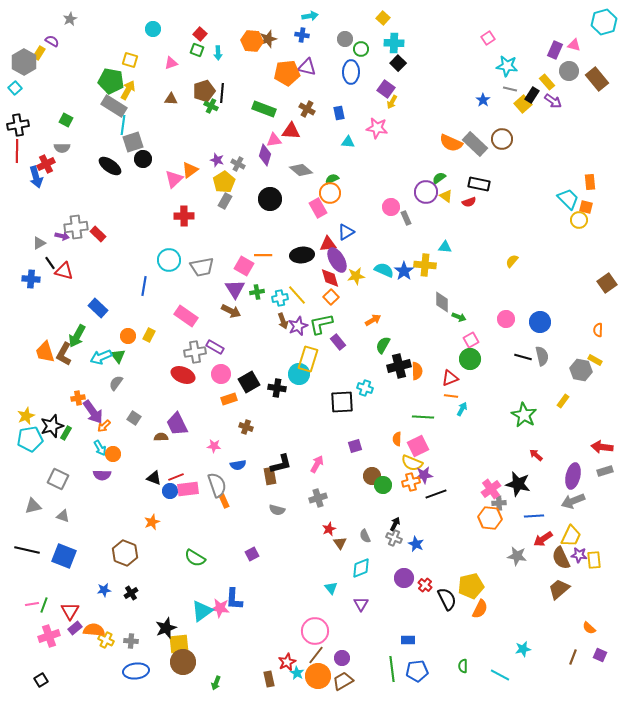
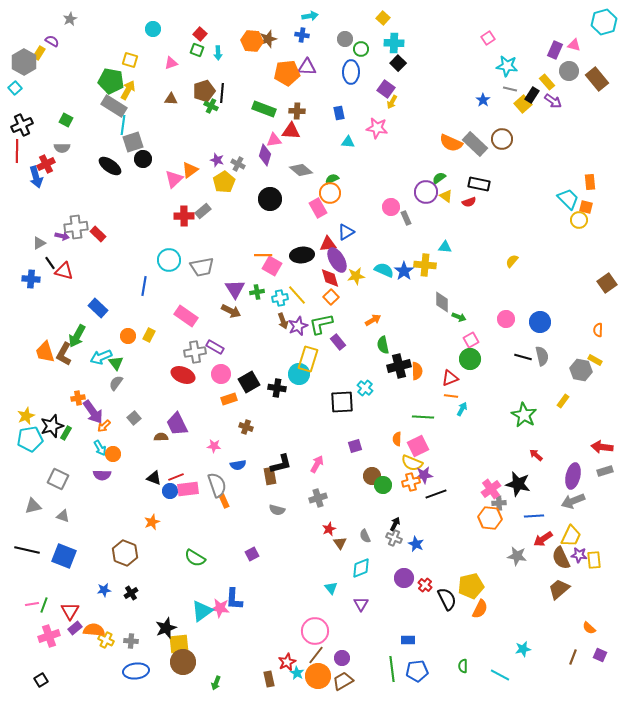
purple triangle at (307, 67): rotated 12 degrees counterclockwise
brown cross at (307, 109): moved 10 px left, 2 px down; rotated 28 degrees counterclockwise
black cross at (18, 125): moved 4 px right; rotated 15 degrees counterclockwise
gray rectangle at (225, 201): moved 22 px left, 10 px down; rotated 21 degrees clockwise
pink square at (244, 266): moved 28 px right
green semicircle at (383, 345): rotated 42 degrees counterclockwise
green triangle at (118, 356): moved 2 px left, 7 px down
cyan cross at (365, 388): rotated 21 degrees clockwise
gray square at (134, 418): rotated 16 degrees clockwise
